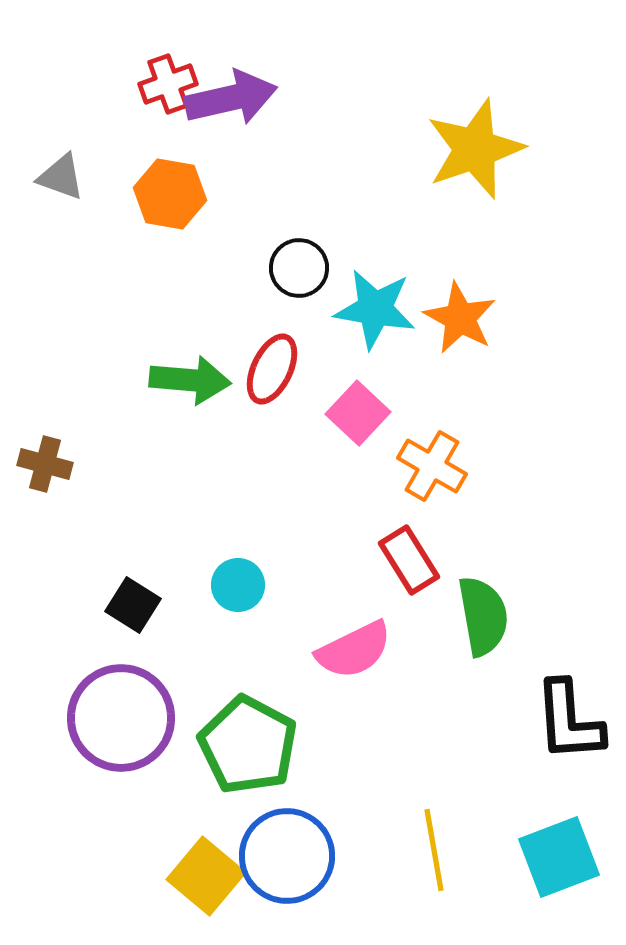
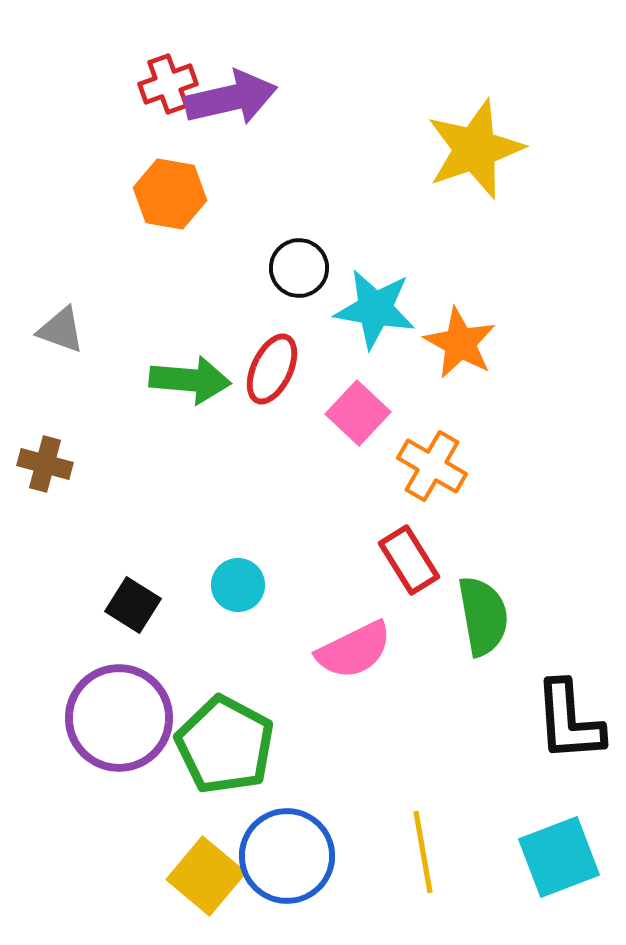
gray triangle: moved 153 px down
orange star: moved 25 px down
purple circle: moved 2 px left
green pentagon: moved 23 px left
yellow line: moved 11 px left, 2 px down
